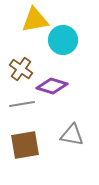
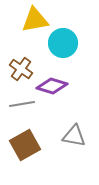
cyan circle: moved 3 px down
gray triangle: moved 2 px right, 1 px down
brown square: rotated 20 degrees counterclockwise
